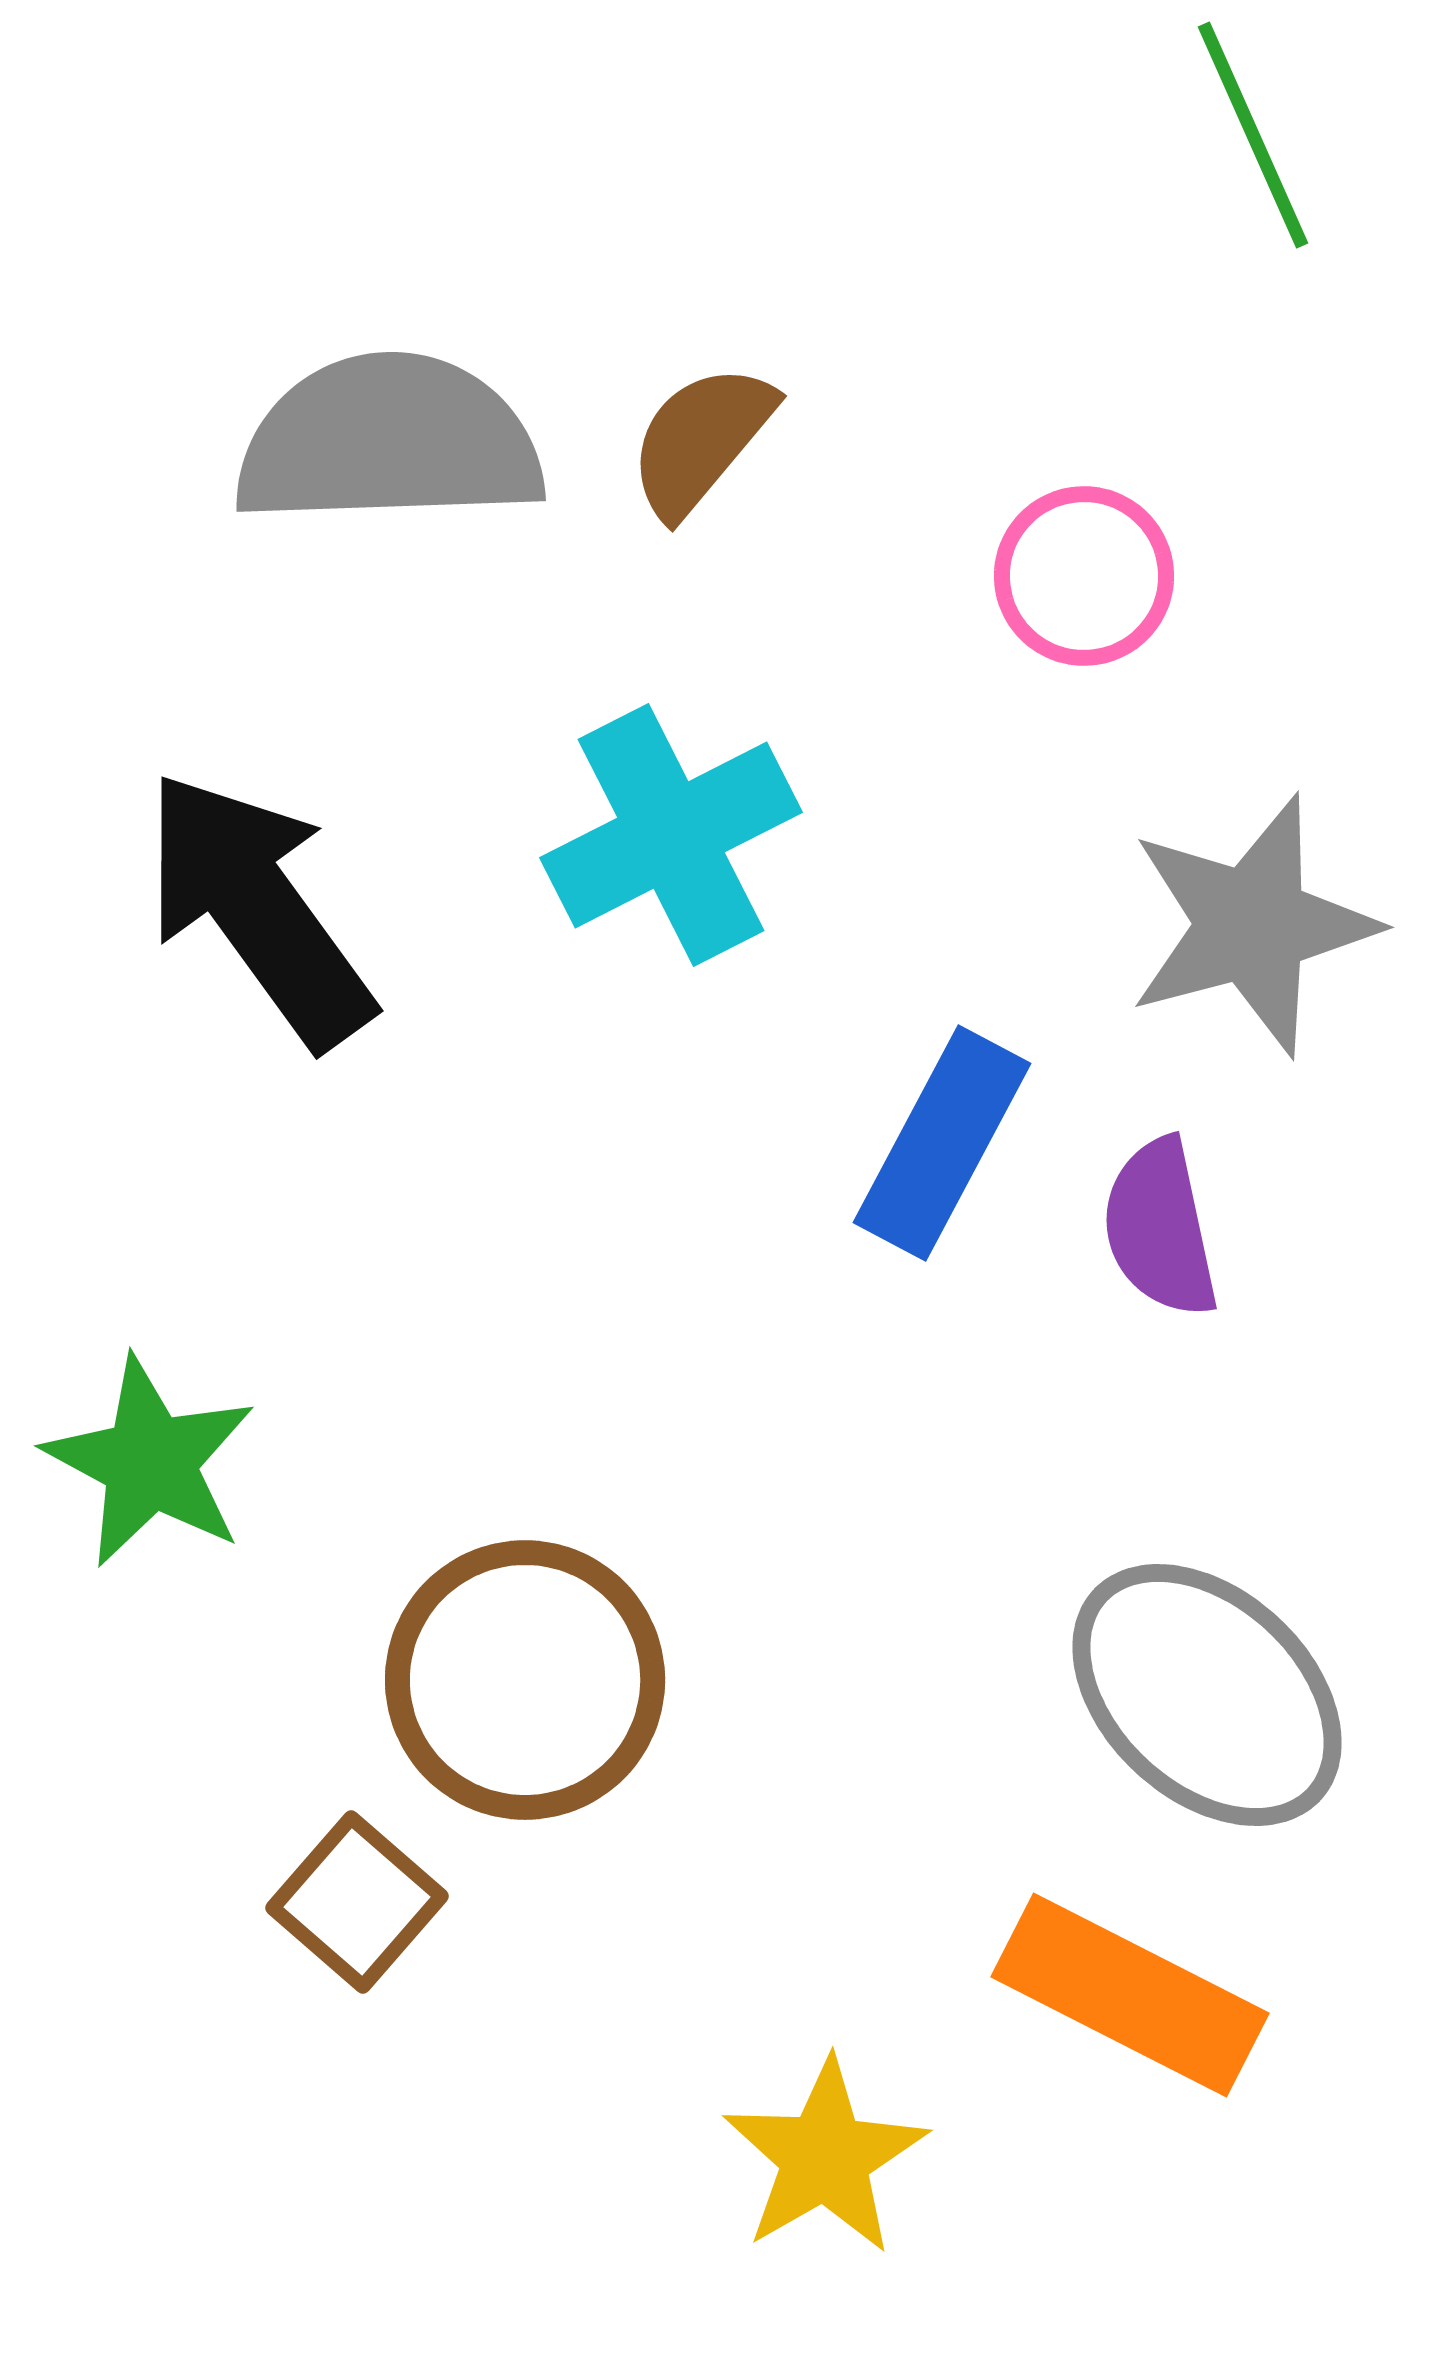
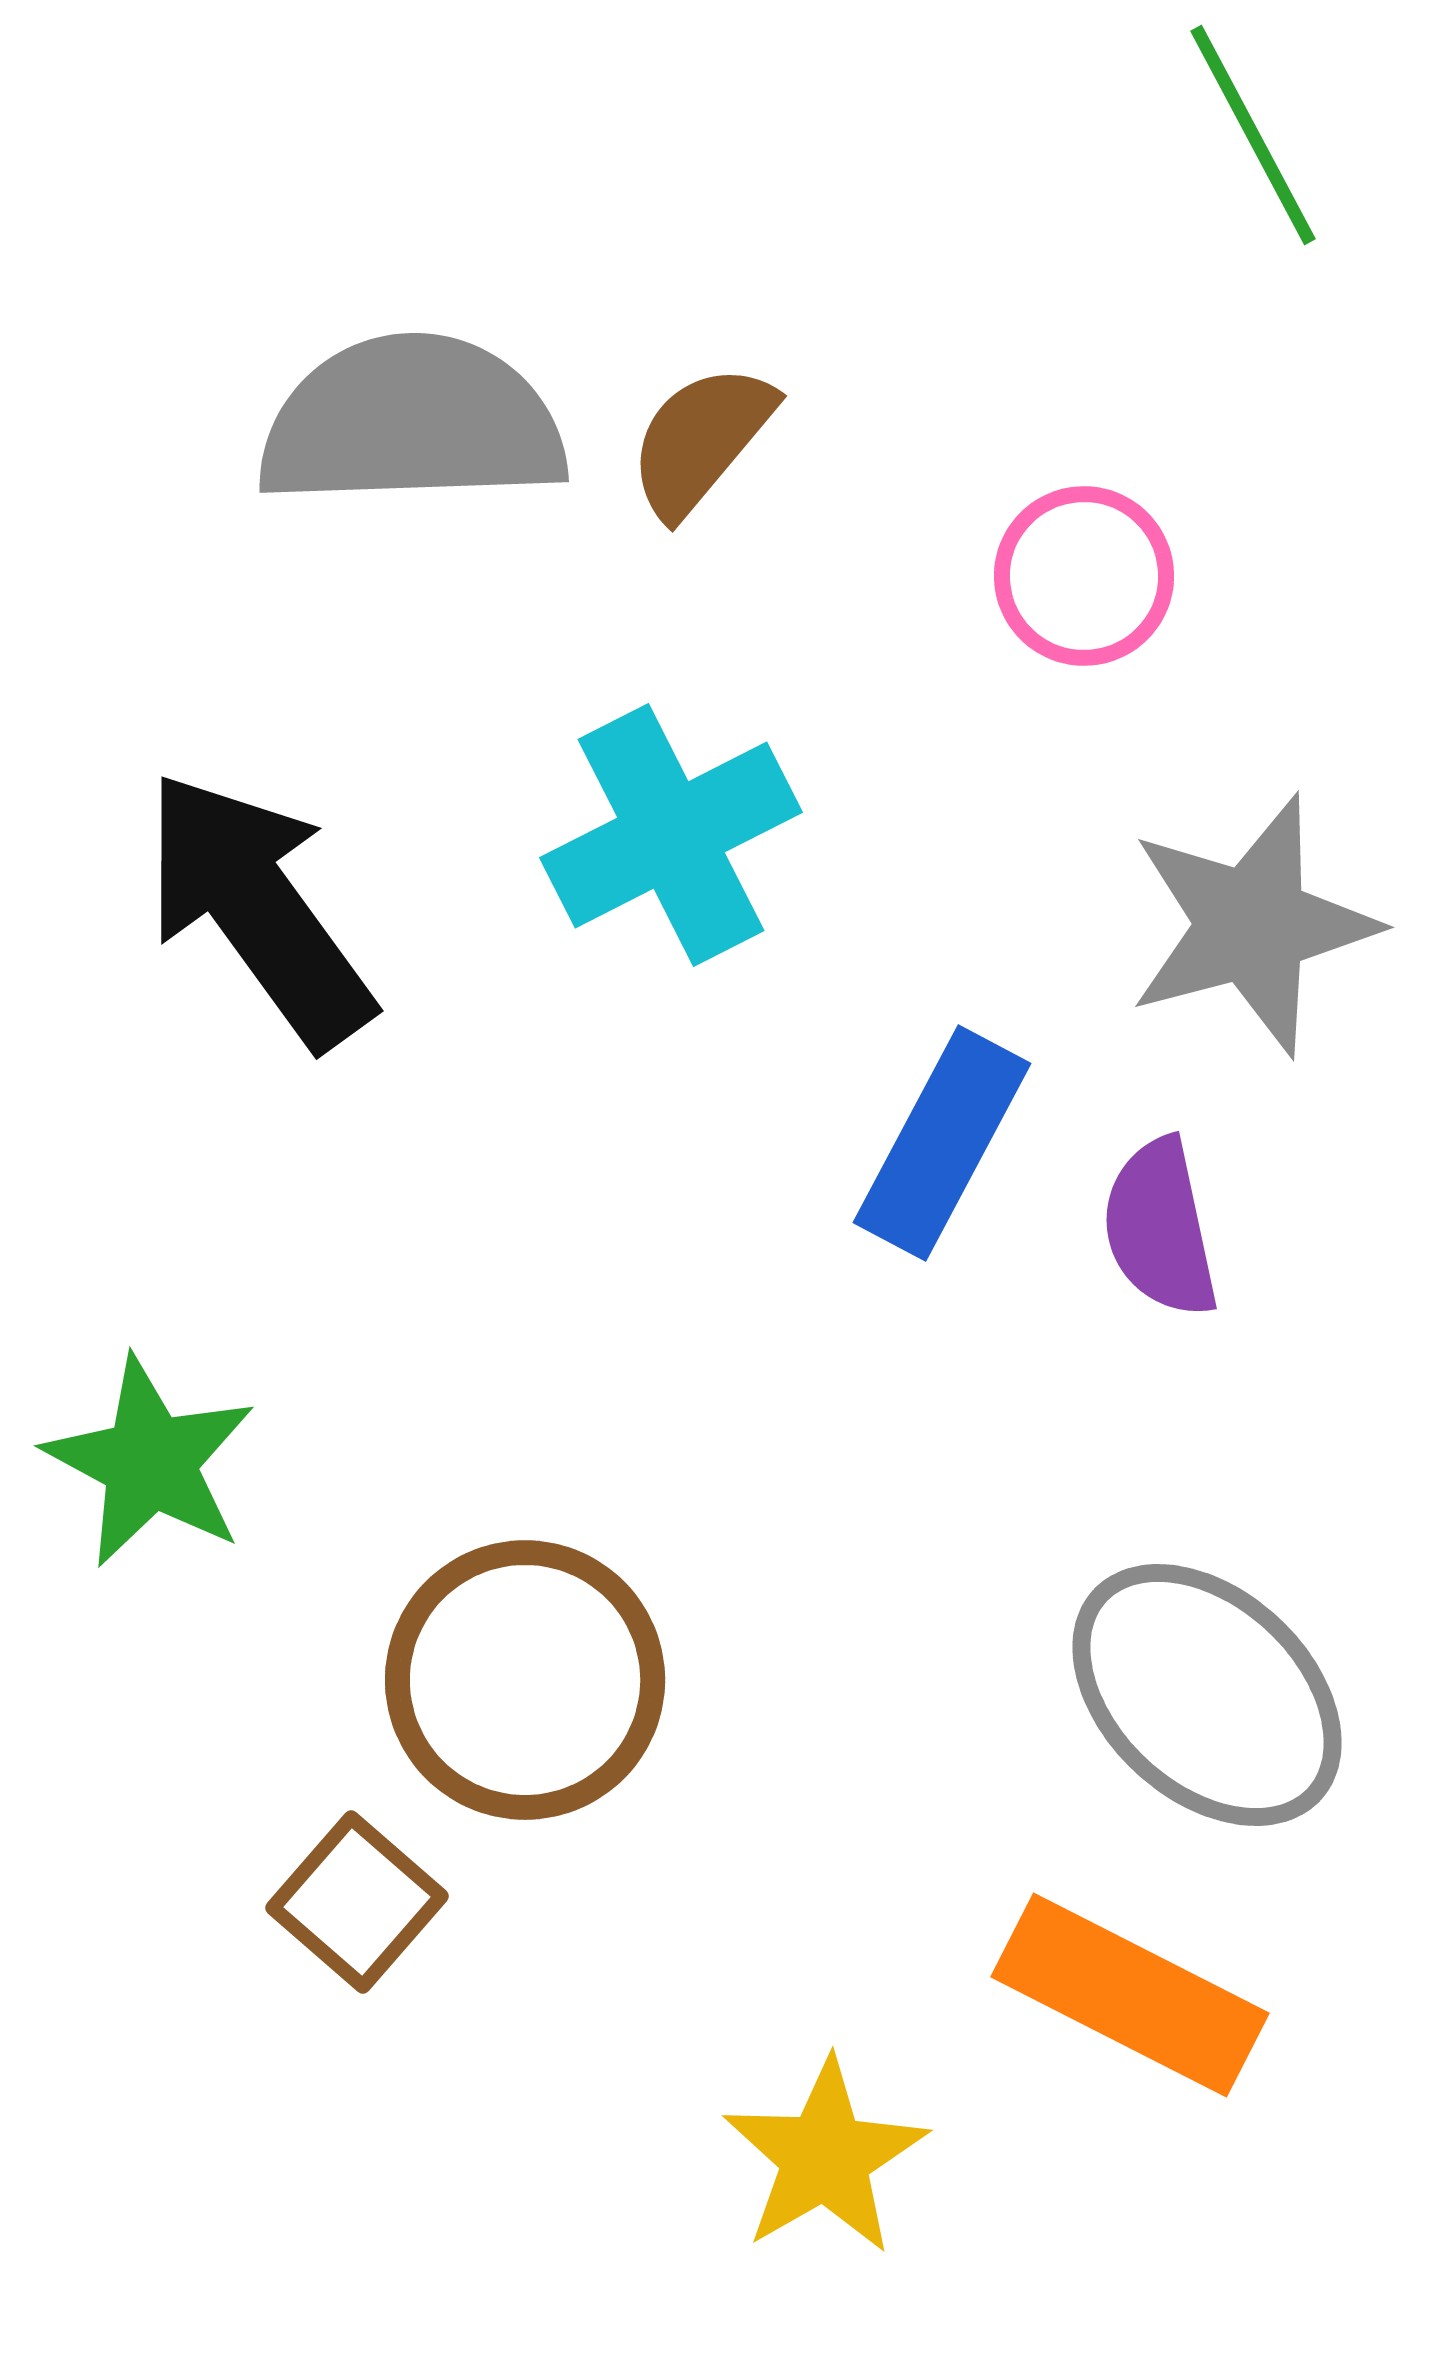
green line: rotated 4 degrees counterclockwise
gray semicircle: moved 23 px right, 19 px up
